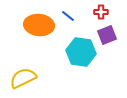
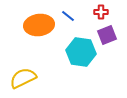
orange ellipse: rotated 12 degrees counterclockwise
